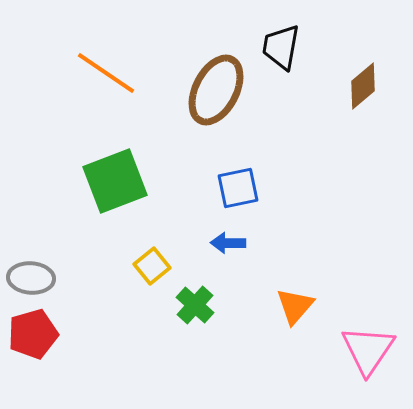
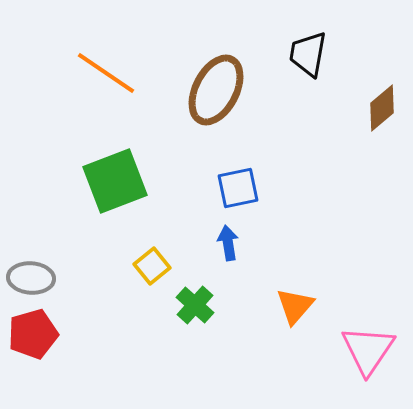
black trapezoid: moved 27 px right, 7 px down
brown diamond: moved 19 px right, 22 px down
blue arrow: rotated 80 degrees clockwise
